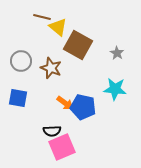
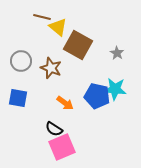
blue pentagon: moved 14 px right, 11 px up
black semicircle: moved 2 px right, 2 px up; rotated 36 degrees clockwise
